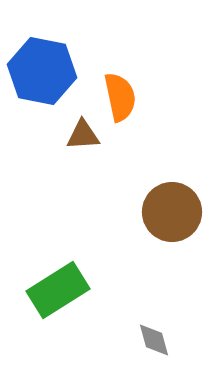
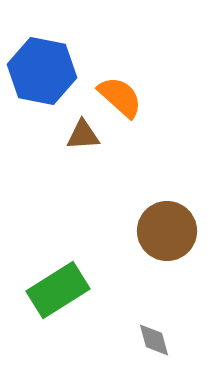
orange semicircle: rotated 36 degrees counterclockwise
brown circle: moved 5 px left, 19 px down
